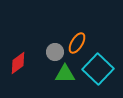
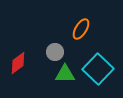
orange ellipse: moved 4 px right, 14 px up
